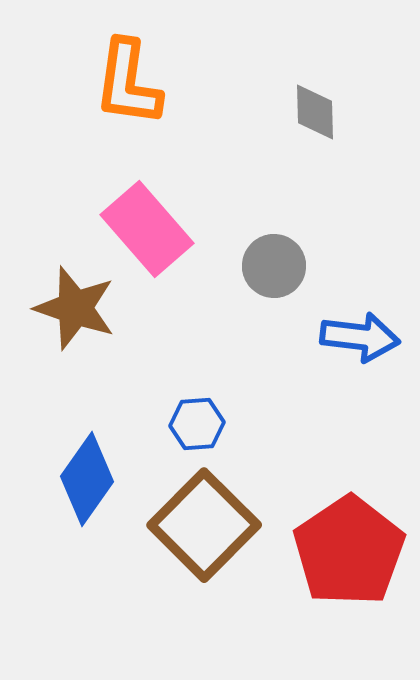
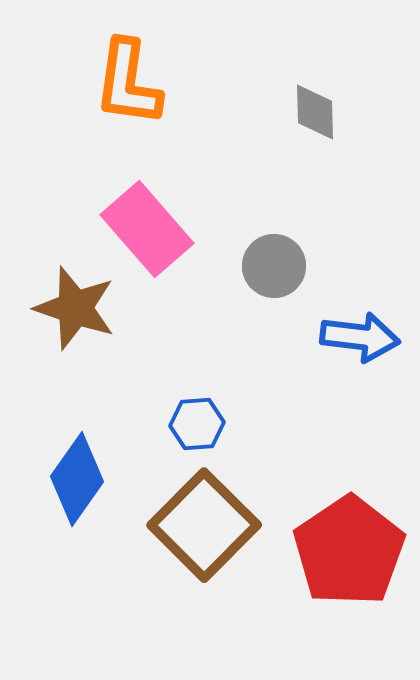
blue diamond: moved 10 px left
